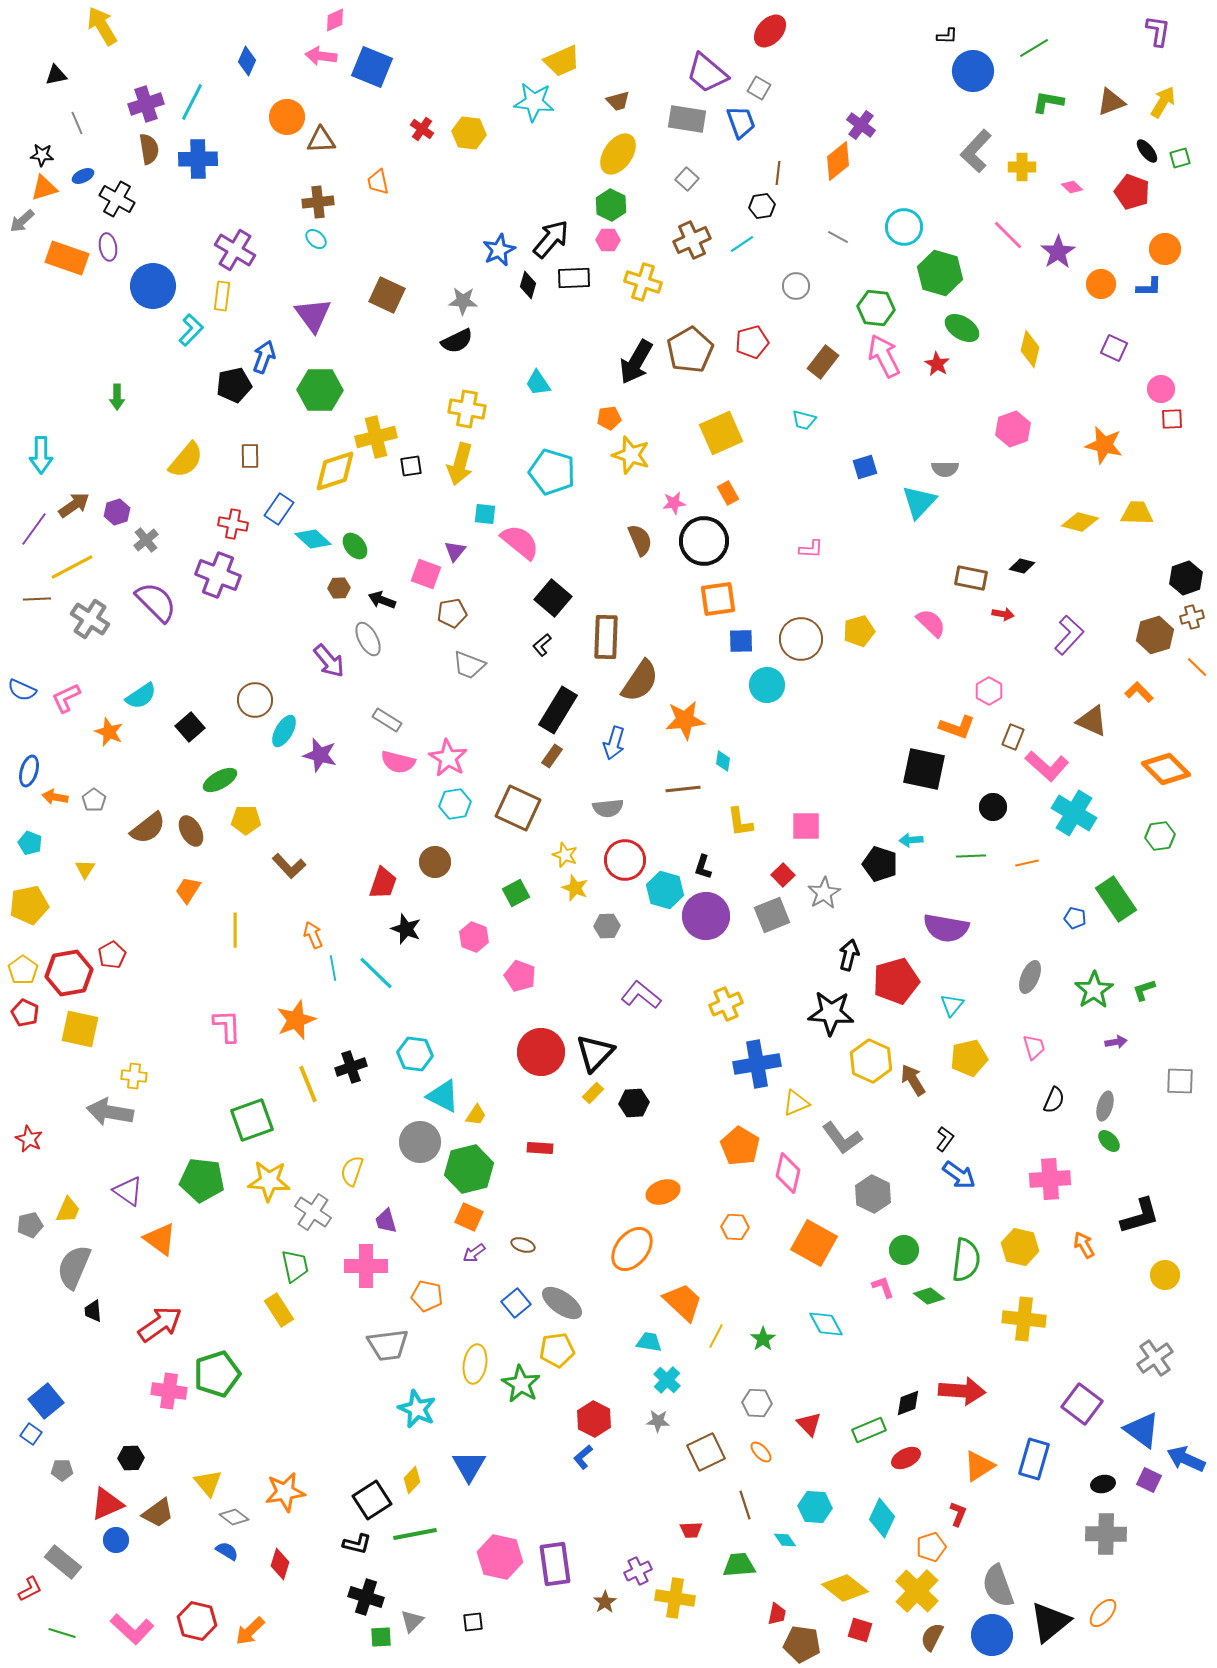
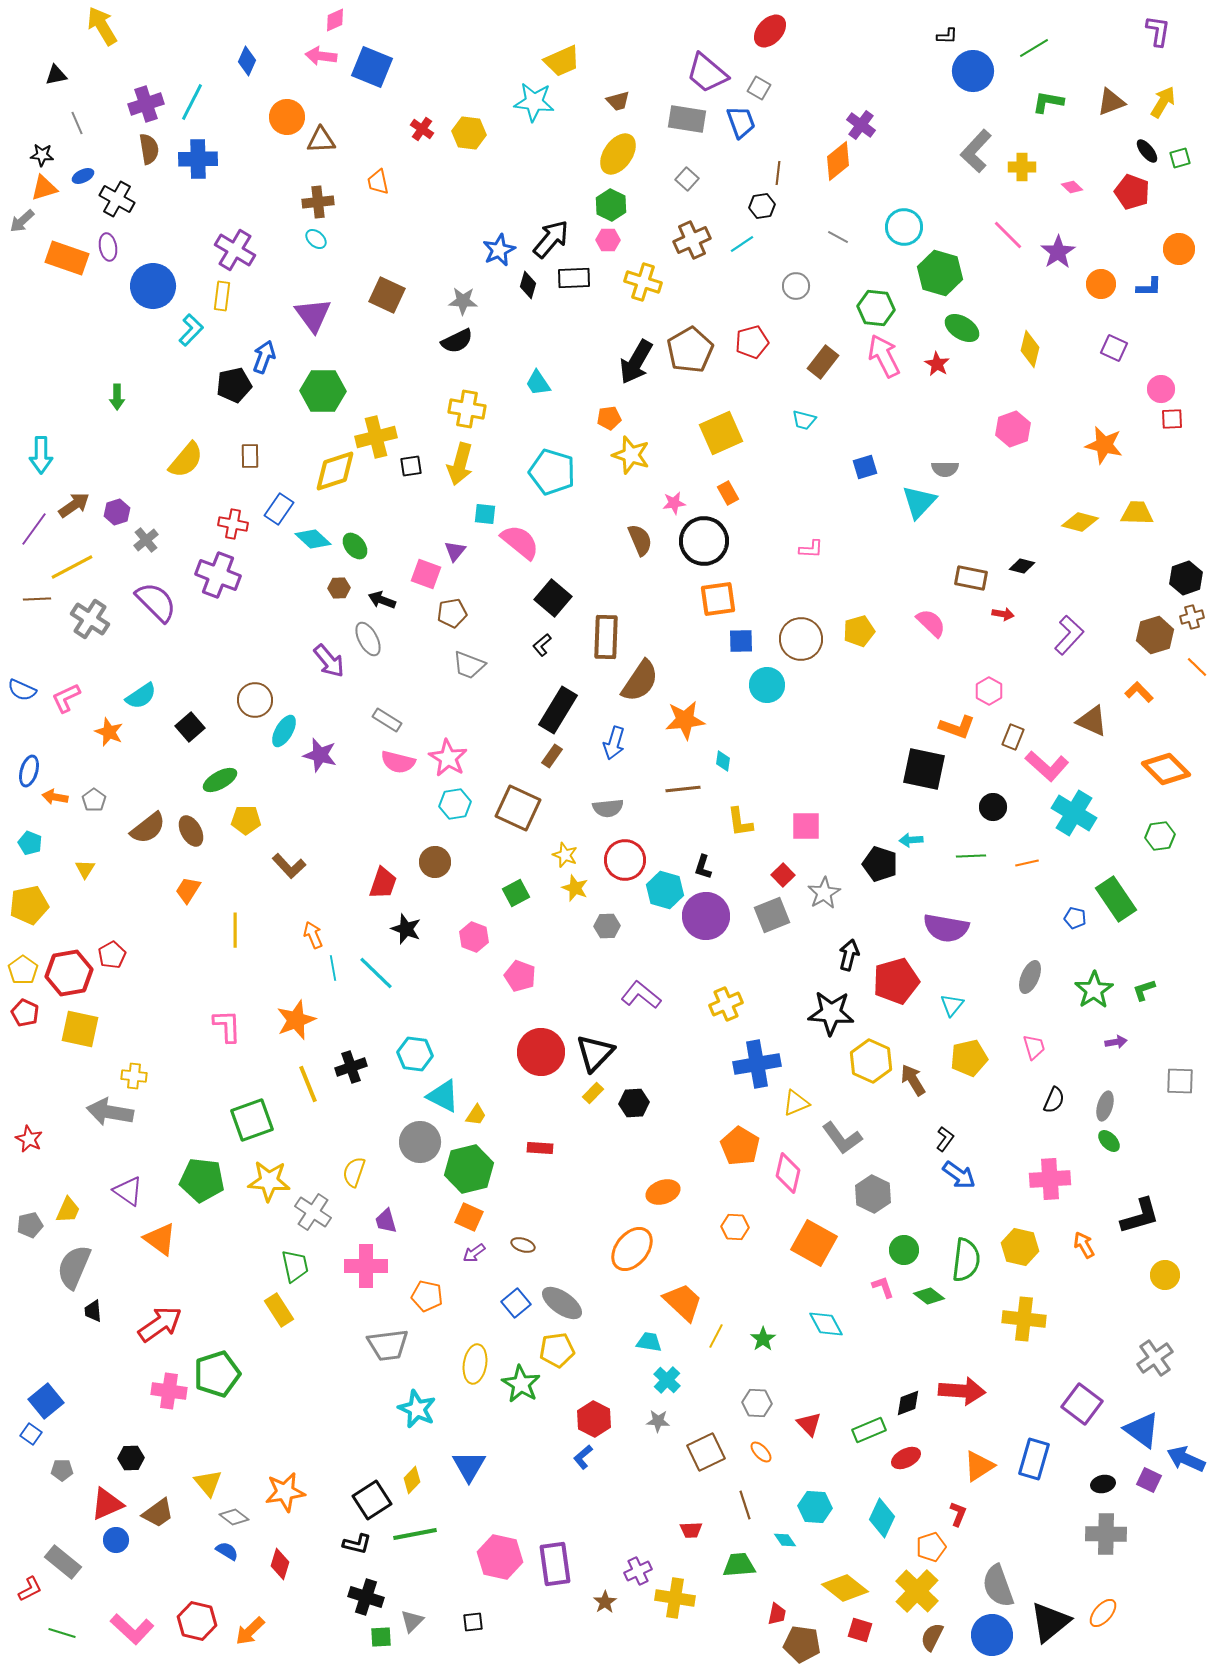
orange circle at (1165, 249): moved 14 px right
green hexagon at (320, 390): moved 3 px right, 1 px down
yellow semicircle at (352, 1171): moved 2 px right, 1 px down
